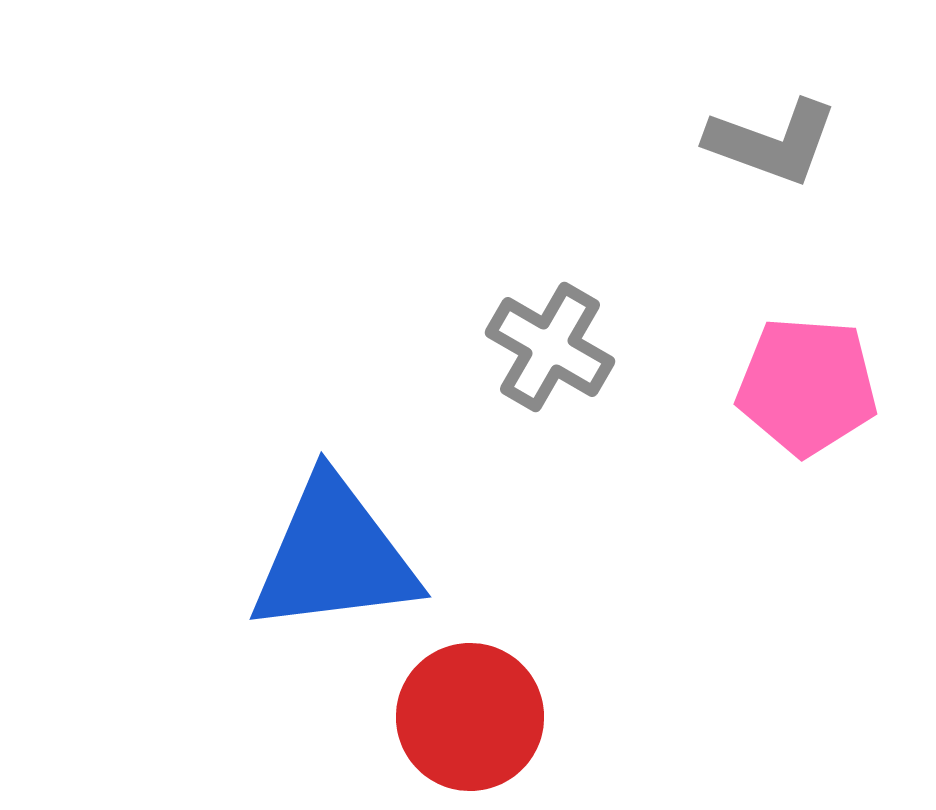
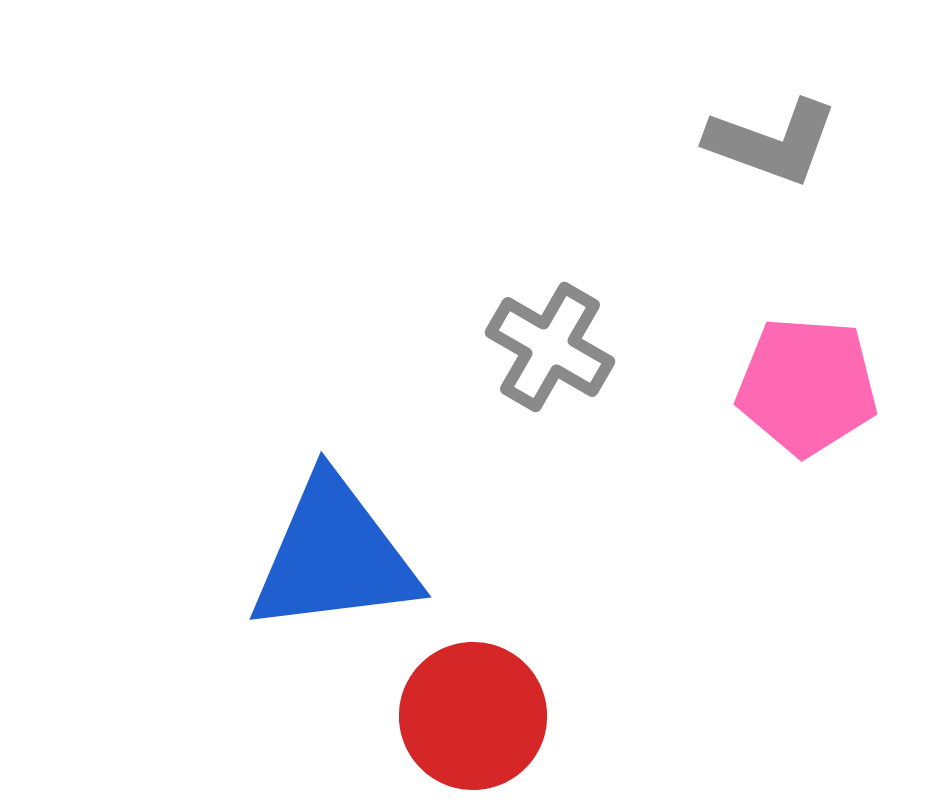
red circle: moved 3 px right, 1 px up
